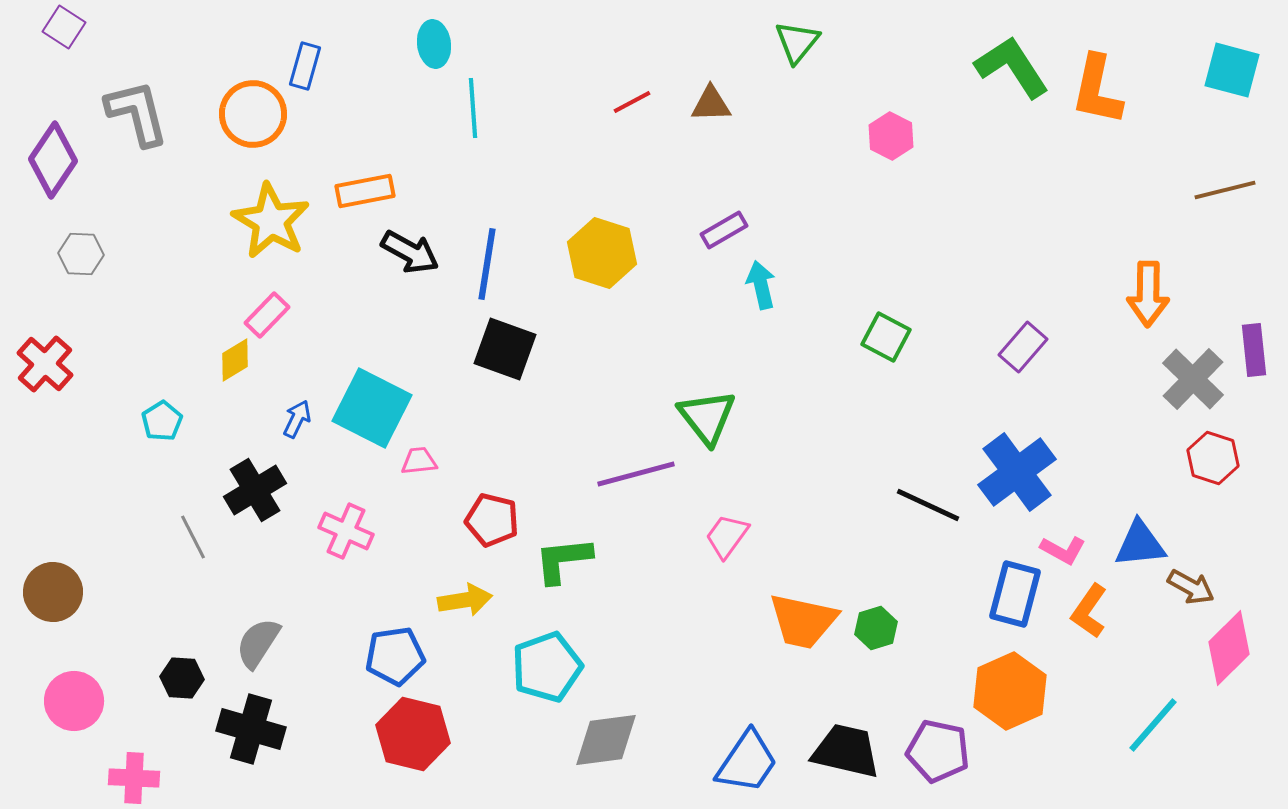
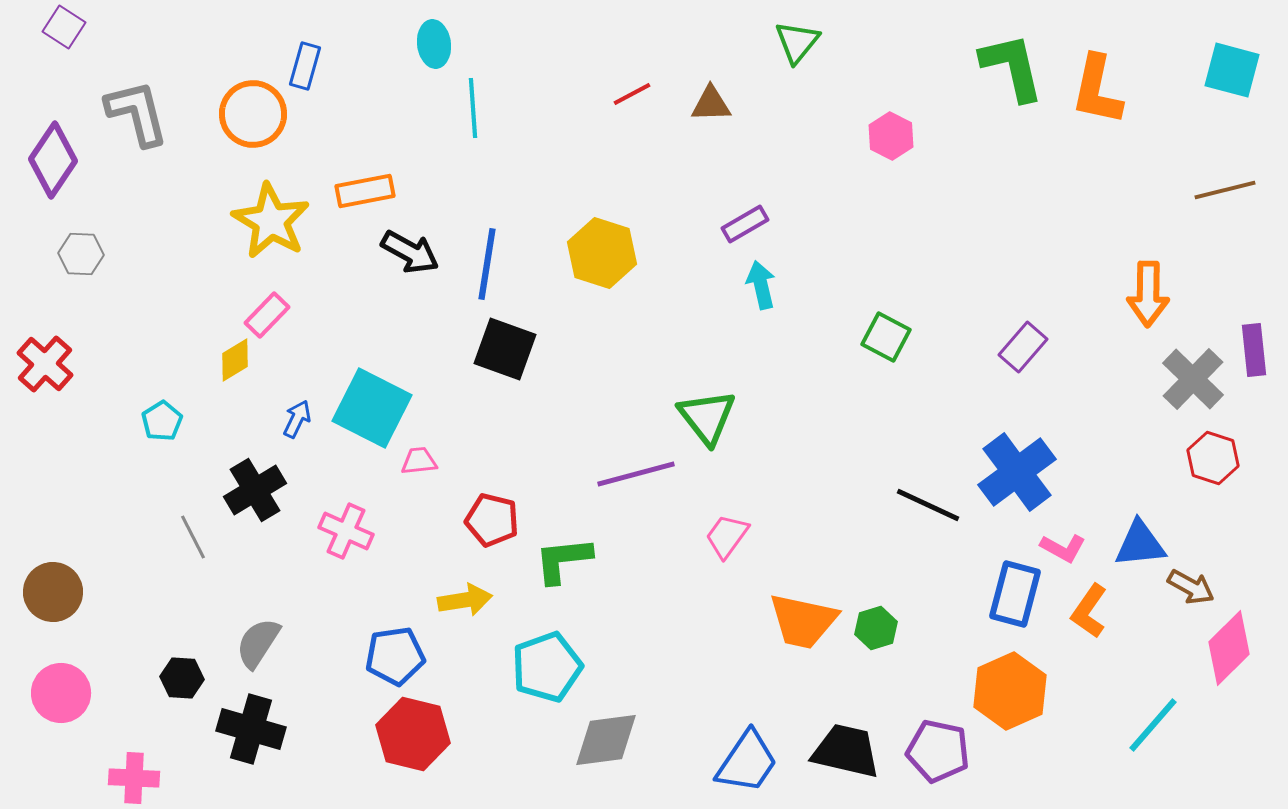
green L-shape at (1012, 67): rotated 20 degrees clockwise
red line at (632, 102): moved 8 px up
purple rectangle at (724, 230): moved 21 px right, 6 px up
pink L-shape at (1063, 550): moved 2 px up
pink circle at (74, 701): moved 13 px left, 8 px up
